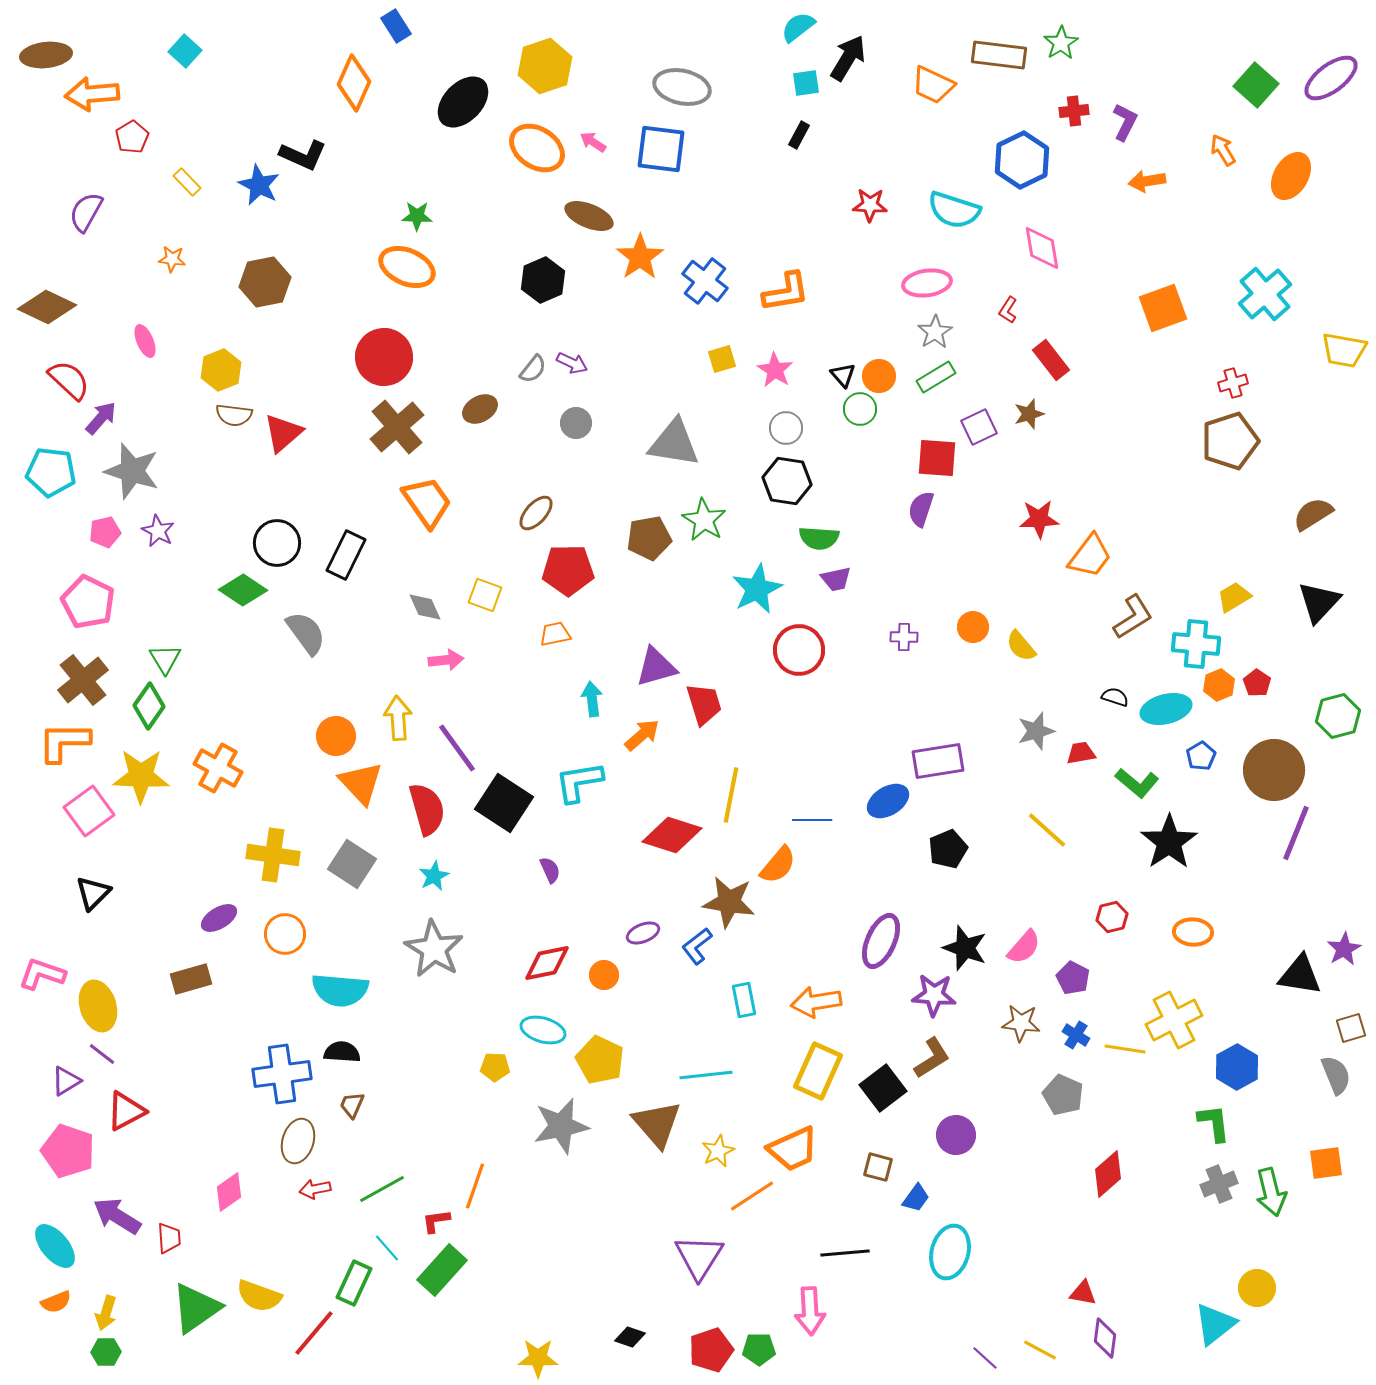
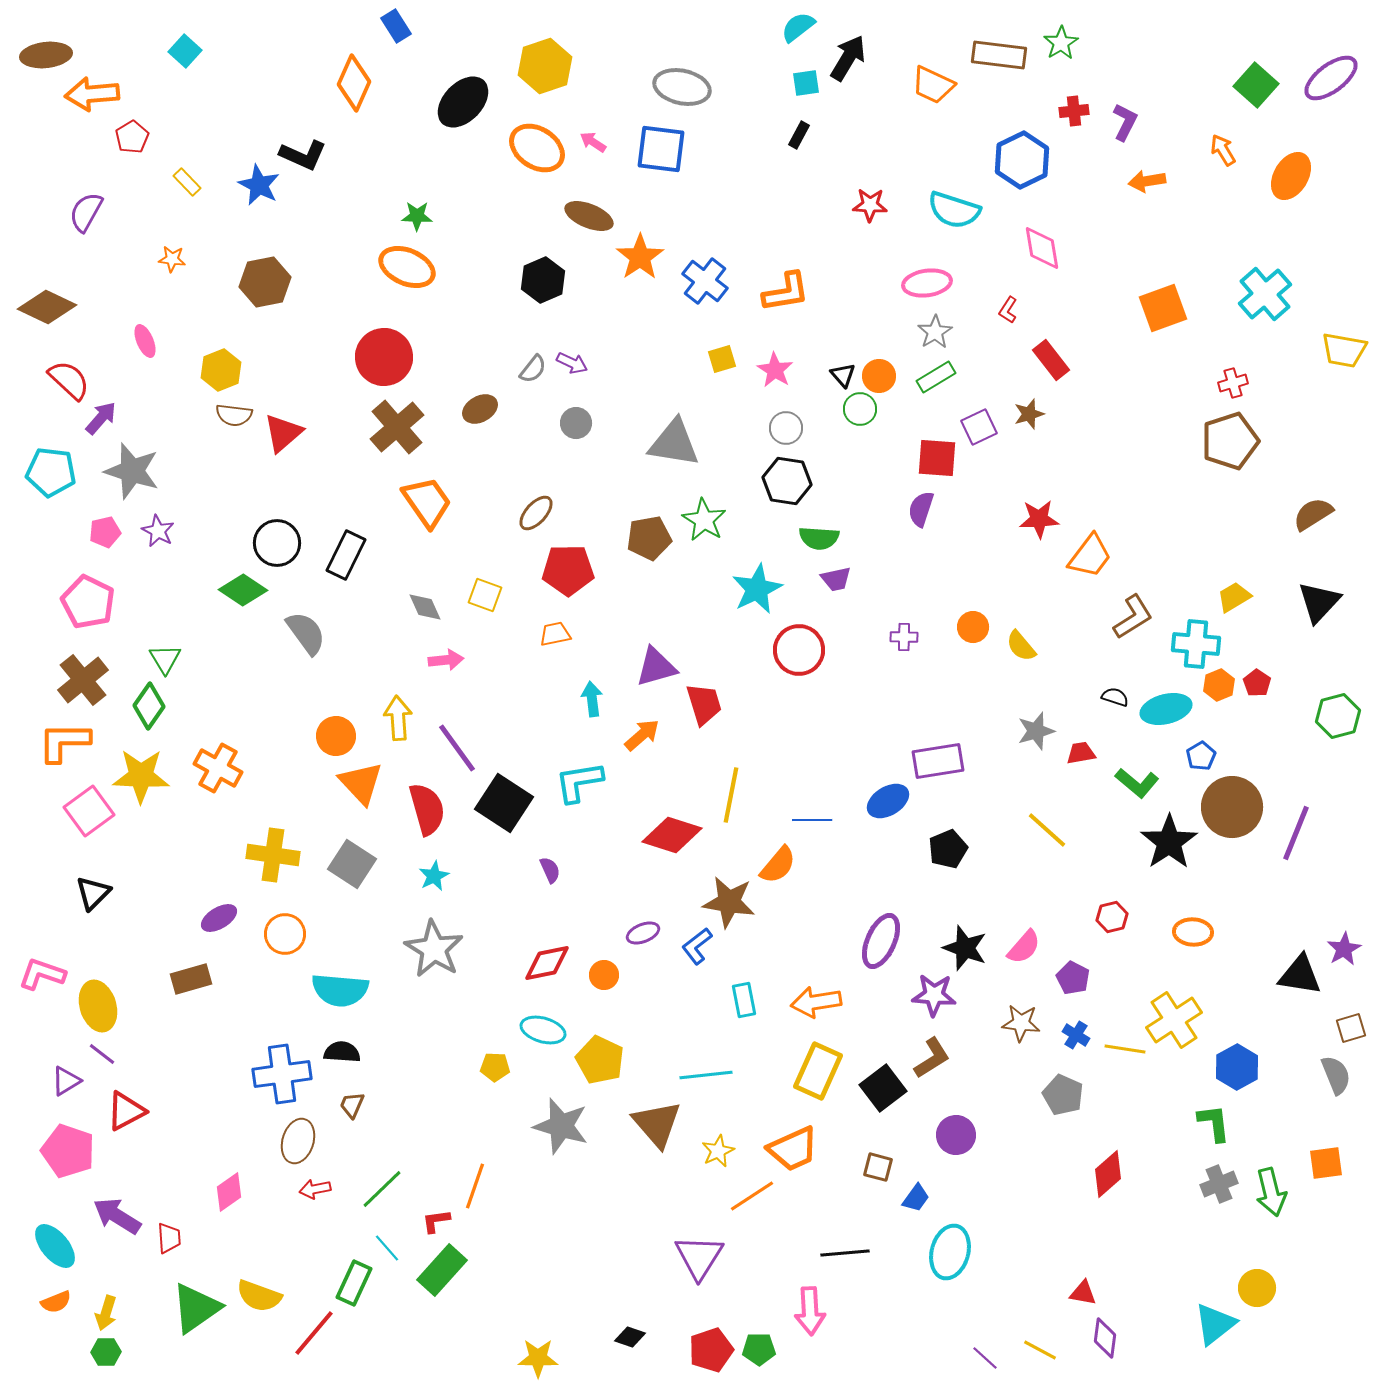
brown circle at (1274, 770): moved 42 px left, 37 px down
yellow cross at (1174, 1020): rotated 6 degrees counterclockwise
gray star at (561, 1126): rotated 28 degrees clockwise
green line at (382, 1189): rotated 15 degrees counterclockwise
